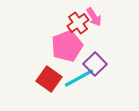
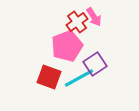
red cross: moved 1 px left, 1 px up
purple square: rotated 10 degrees clockwise
red square: moved 2 px up; rotated 15 degrees counterclockwise
